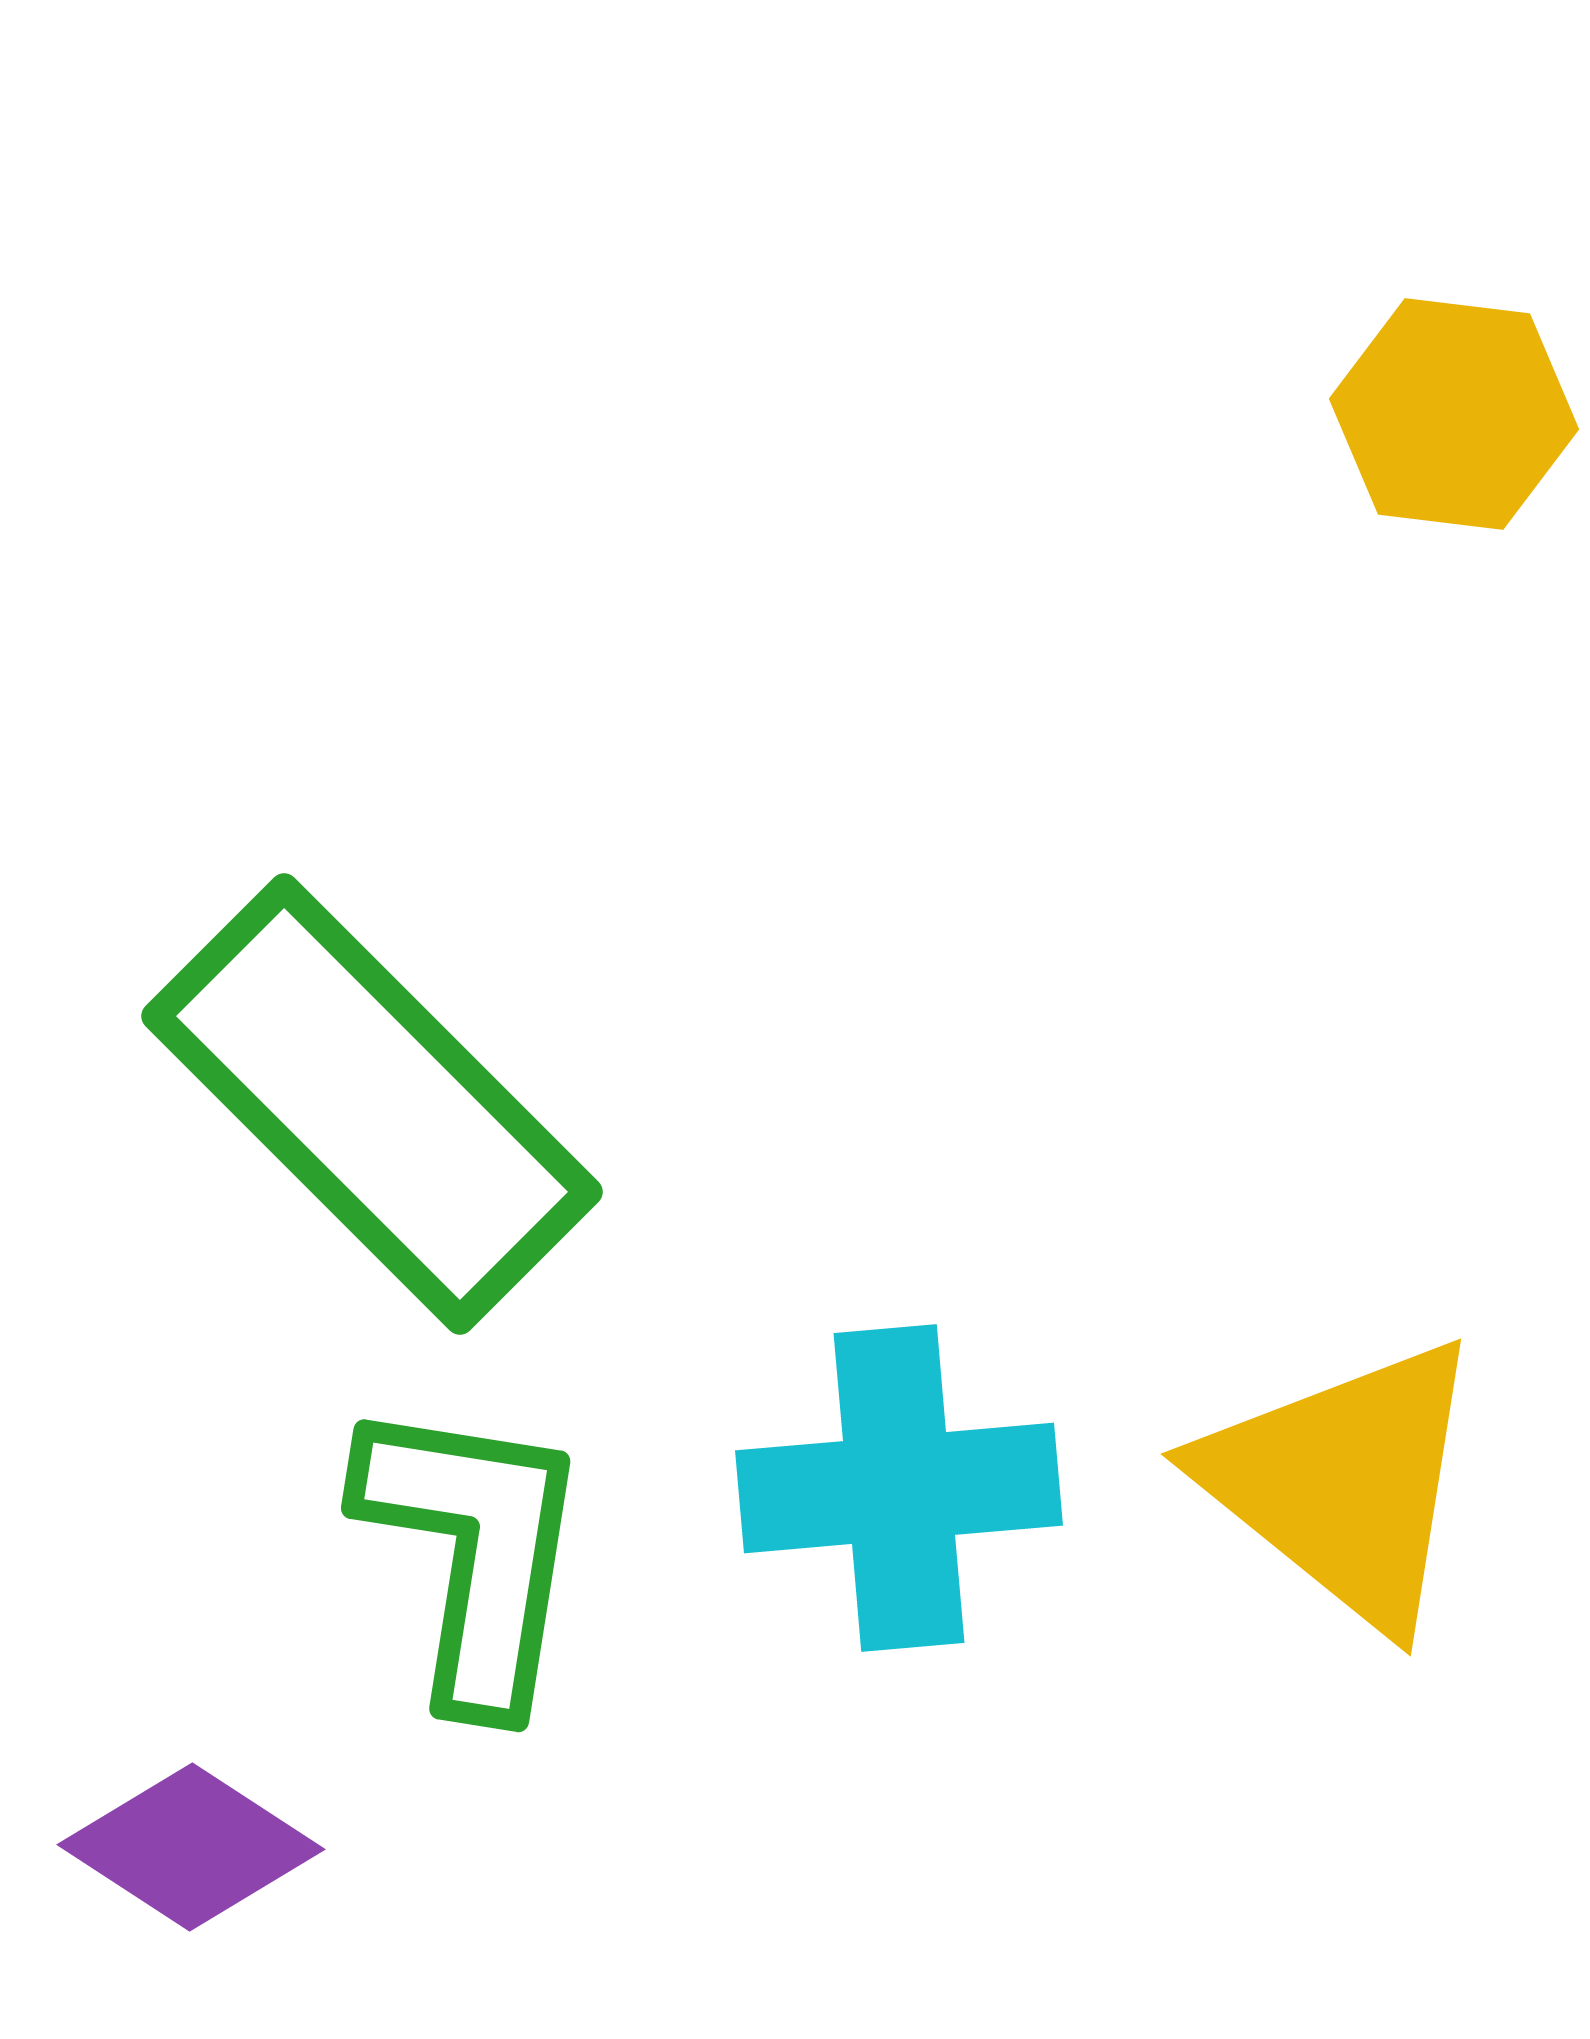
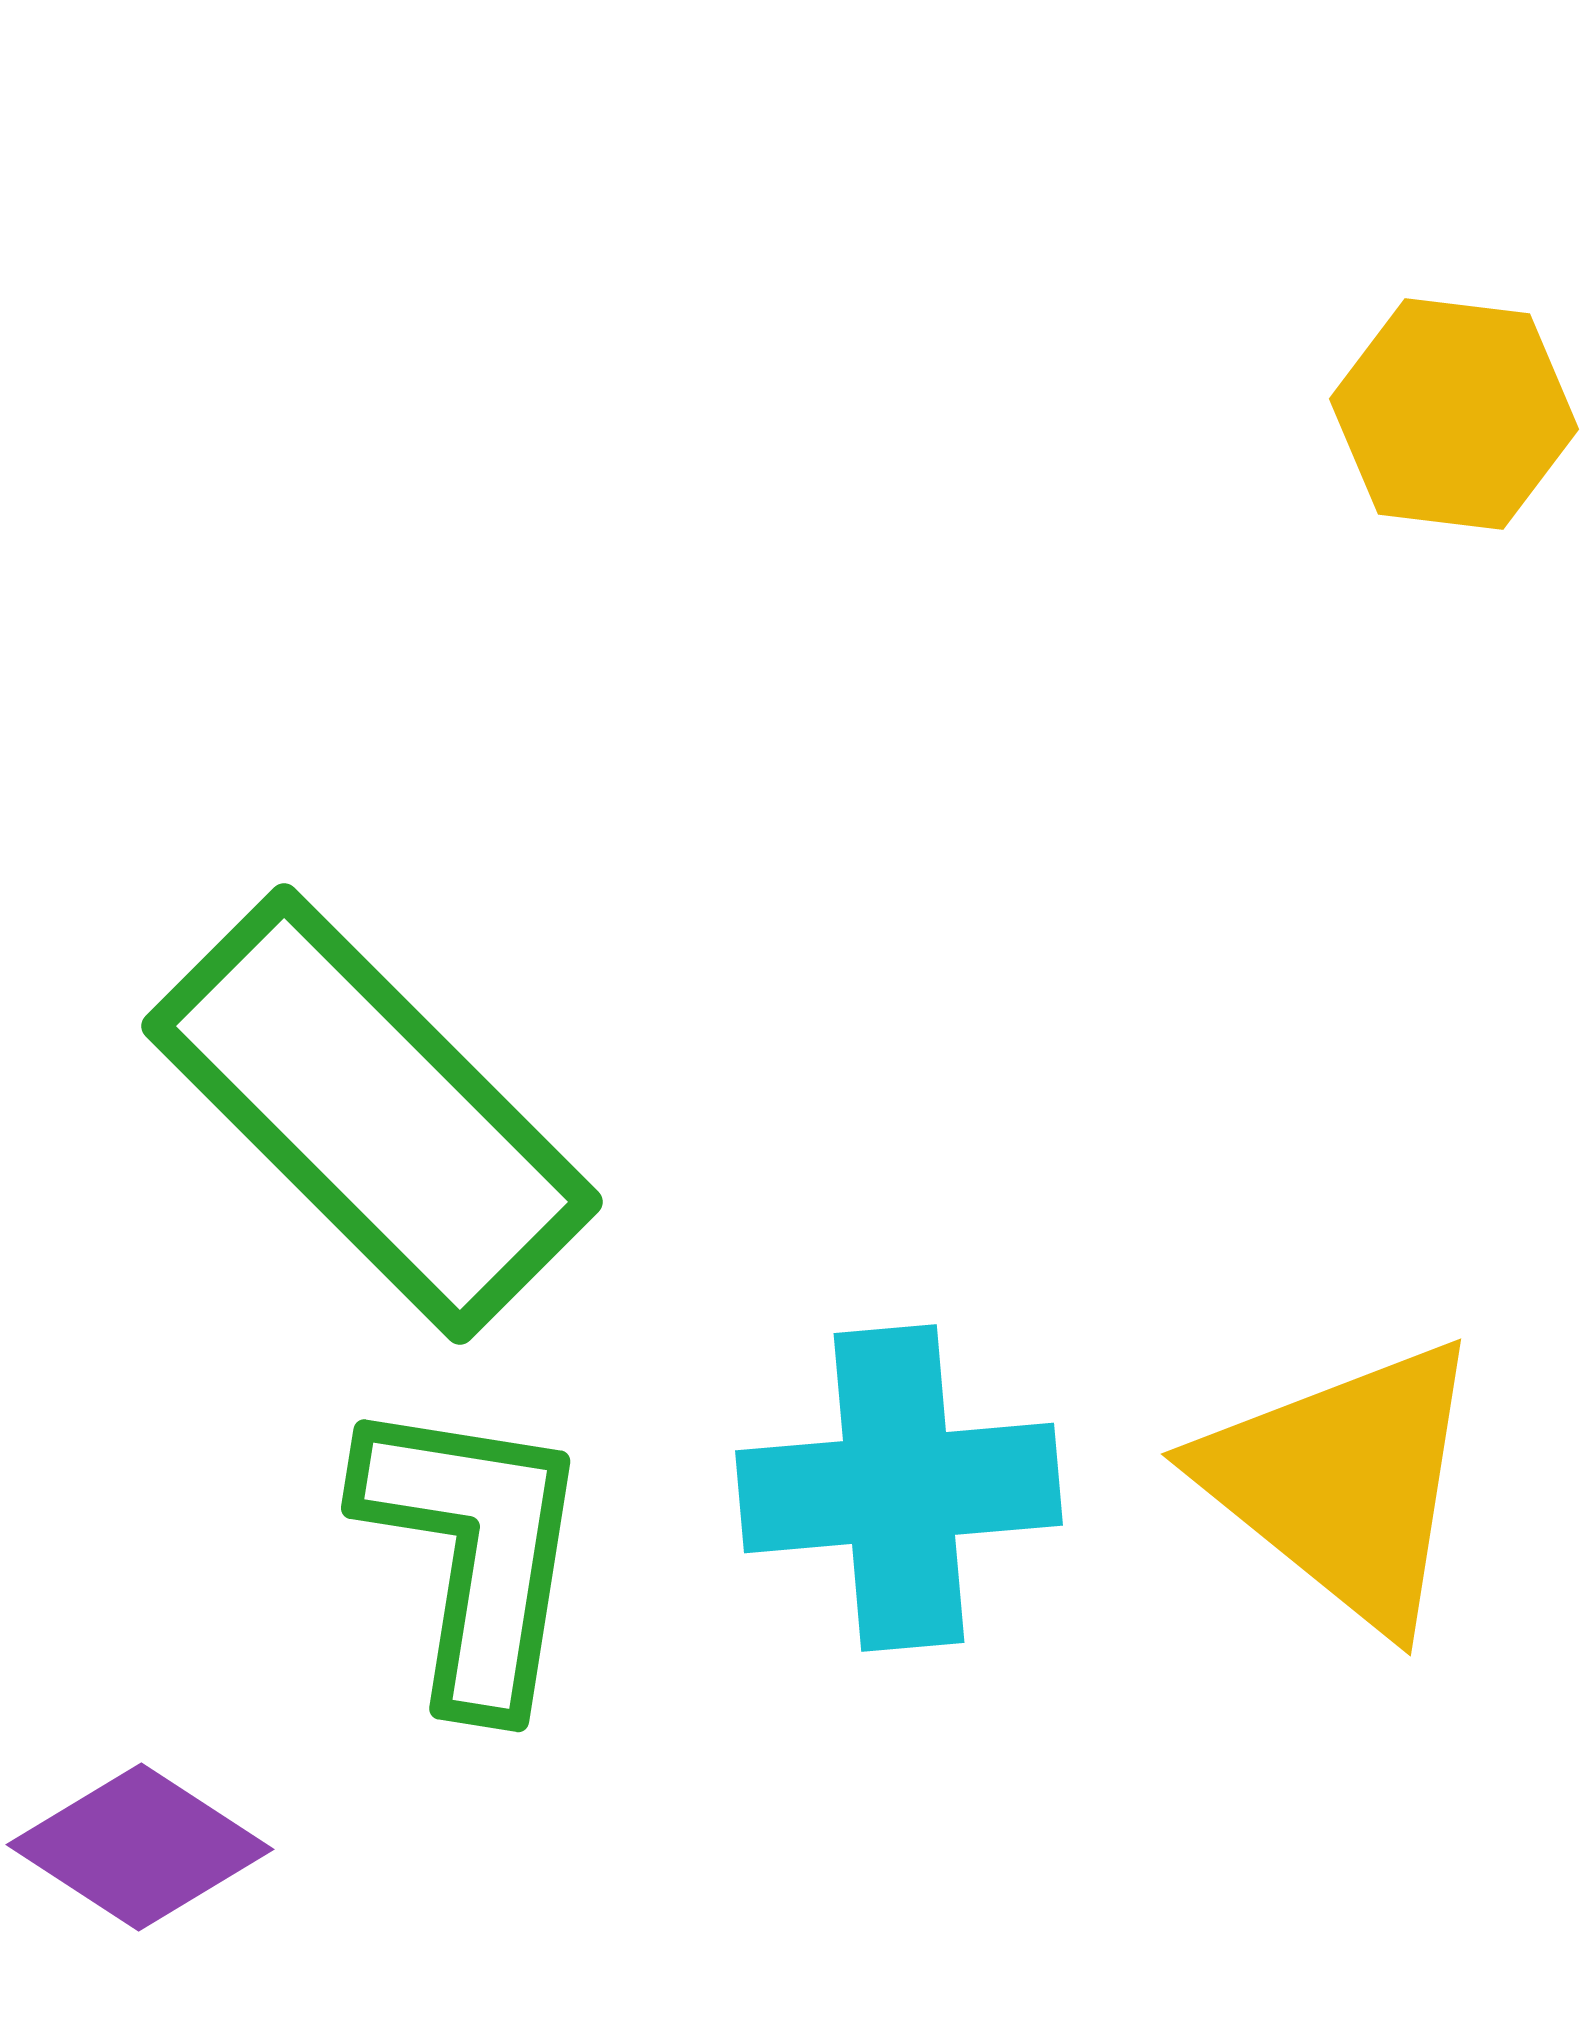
green rectangle: moved 10 px down
purple diamond: moved 51 px left
